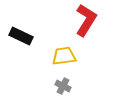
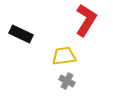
black rectangle: moved 2 px up
gray cross: moved 4 px right, 5 px up
